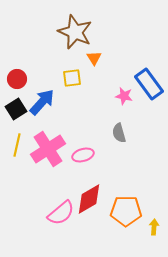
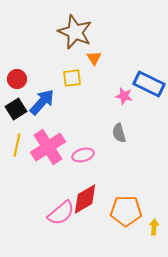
blue rectangle: rotated 28 degrees counterclockwise
pink cross: moved 2 px up
red diamond: moved 4 px left
